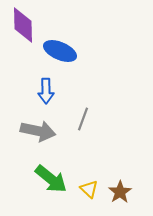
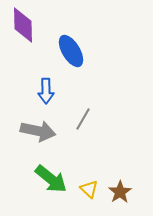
blue ellipse: moved 11 px right; rotated 36 degrees clockwise
gray line: rotated 10 degrees clockwise
